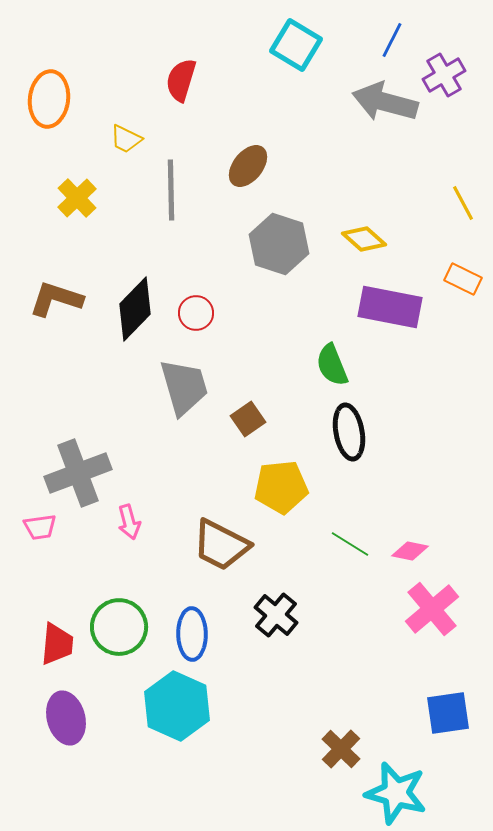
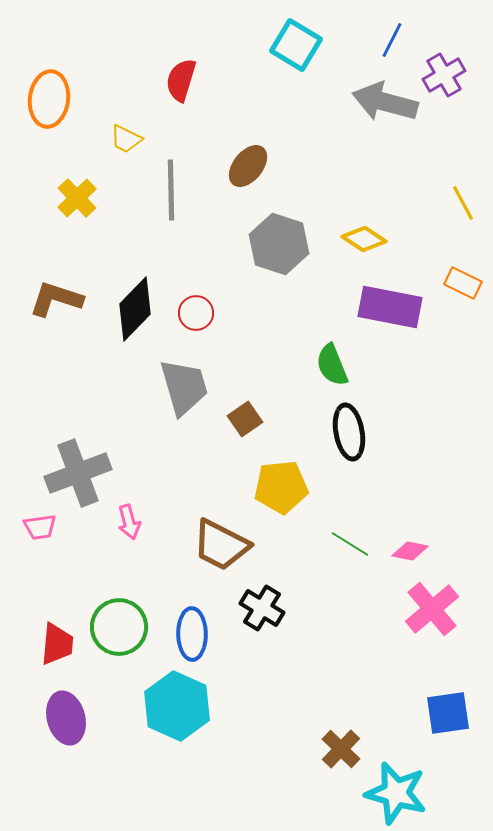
yellow diamond: rotated 9 degrees counterclockwise
orange rectangle: moved 4 px down
brown square: moved 3 px left
black cross: moved 14 px left, 7 px up; rotated 9 degrees counterclockwise
